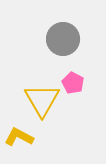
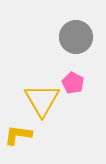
gray circle: moved 13 px right, 2 px up
yellow L-shape: moved 1 px left, 2 px up; rotated 20 degrees counterclockwise
